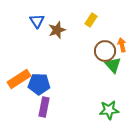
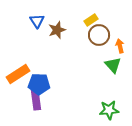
yellow rectangle: rotated 24 degrees clockwise
orange arrow: moved 2 px left, 1 px down
brown circle: moved 6 px left, 16 px up
orange rectangle: moved 1 px left, 5 px up
purple rectangle: moved 8 px left, 7 px up; rotated 18 degrees counterclockwise
